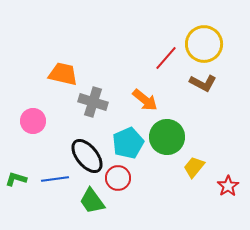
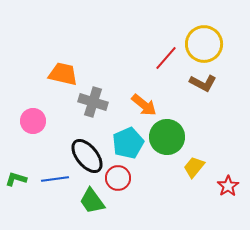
orange arrow: moved 1 px left, 5 px down
